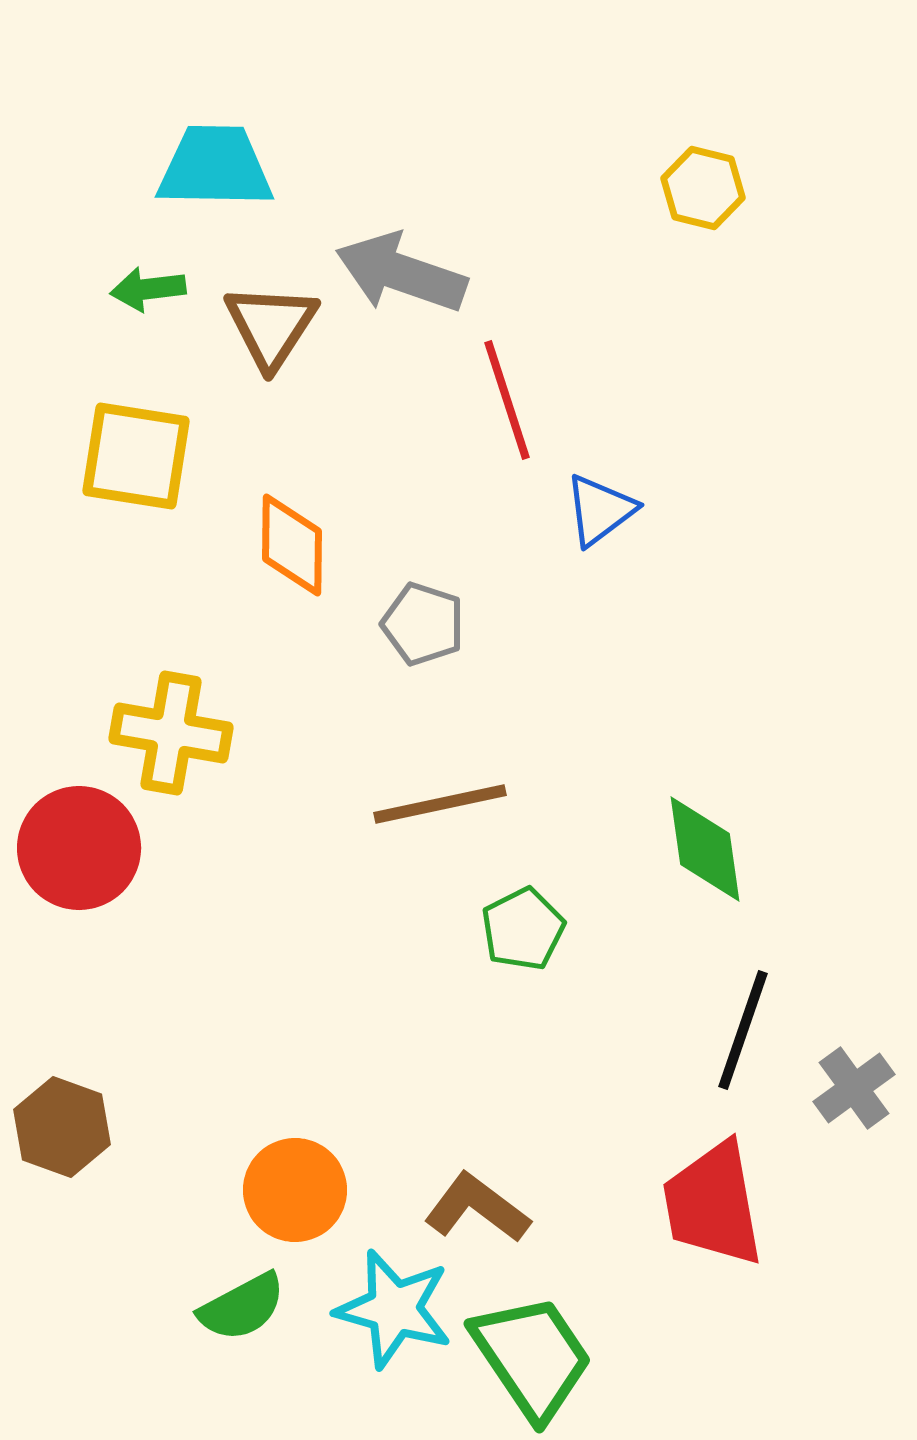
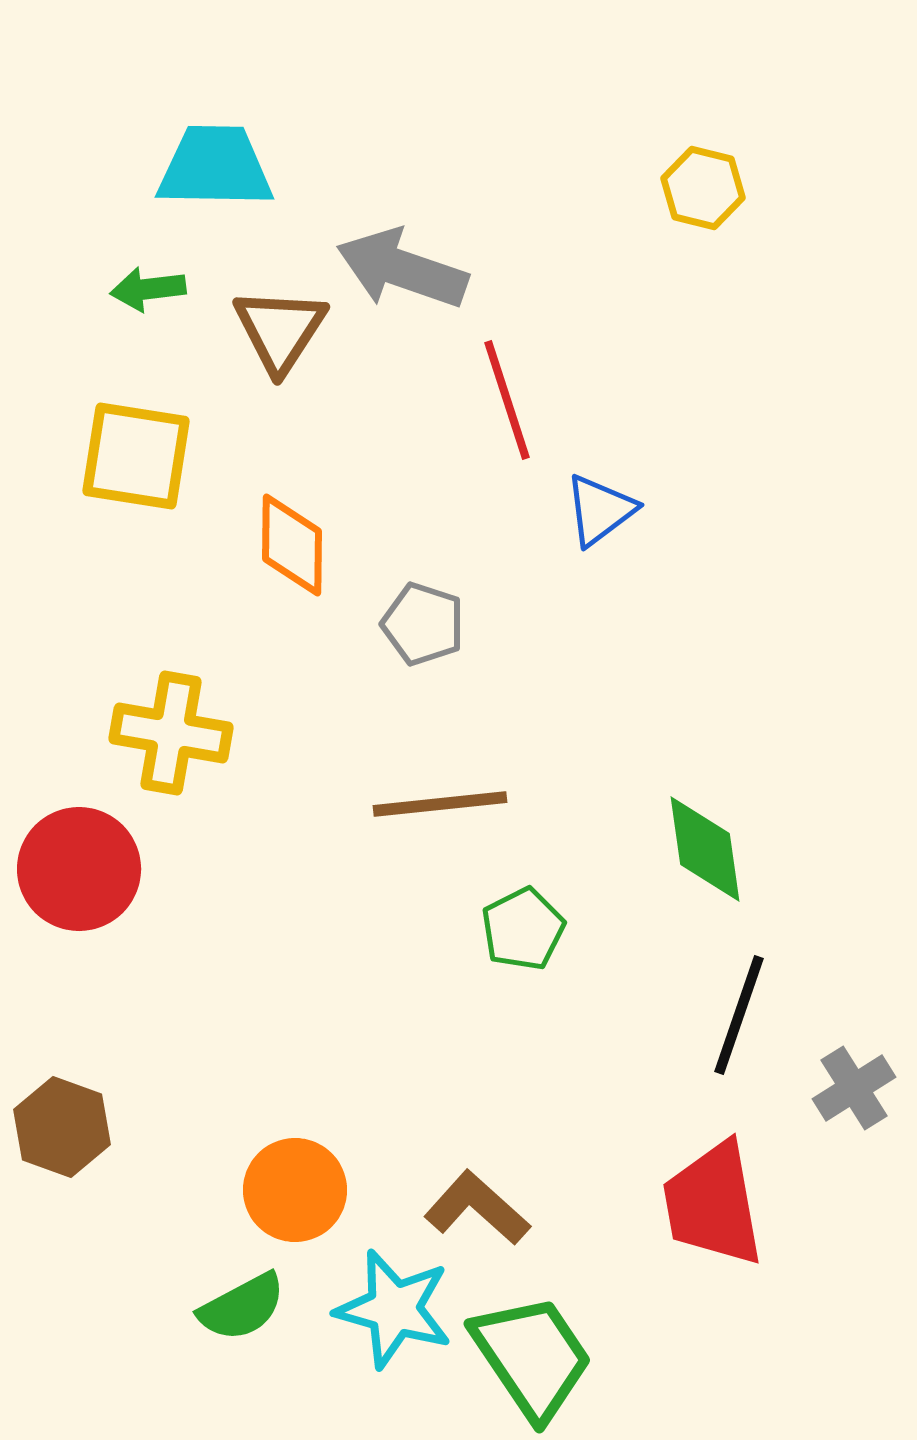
gray arrow: moved 1 px right, 4 px up
brown triangle: moved 9 px right, 4 px down
brown line: rotated 6 degrees clockwise
red circle: moved 21 px down
black line: moved 4 px left, 15 px up
gray cross: rotated 4 degrees clockwise
brown L-shape: rotated 5 degrees clockwise
